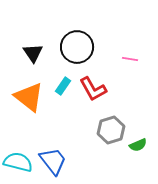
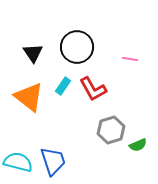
blue trapezoid: rotated 20 degrees clockwise
